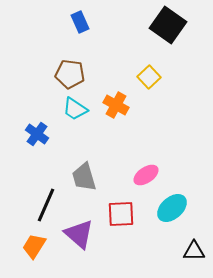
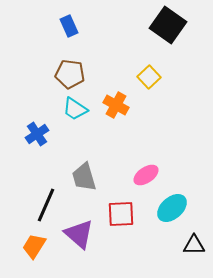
blue rectangle: moved 11 px left, 4 px down
blue cross: rotated 20 degrees clockwise
black triangle: moved 6 px up
